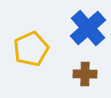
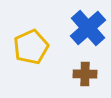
yellow pentagon: moved 2 px up
